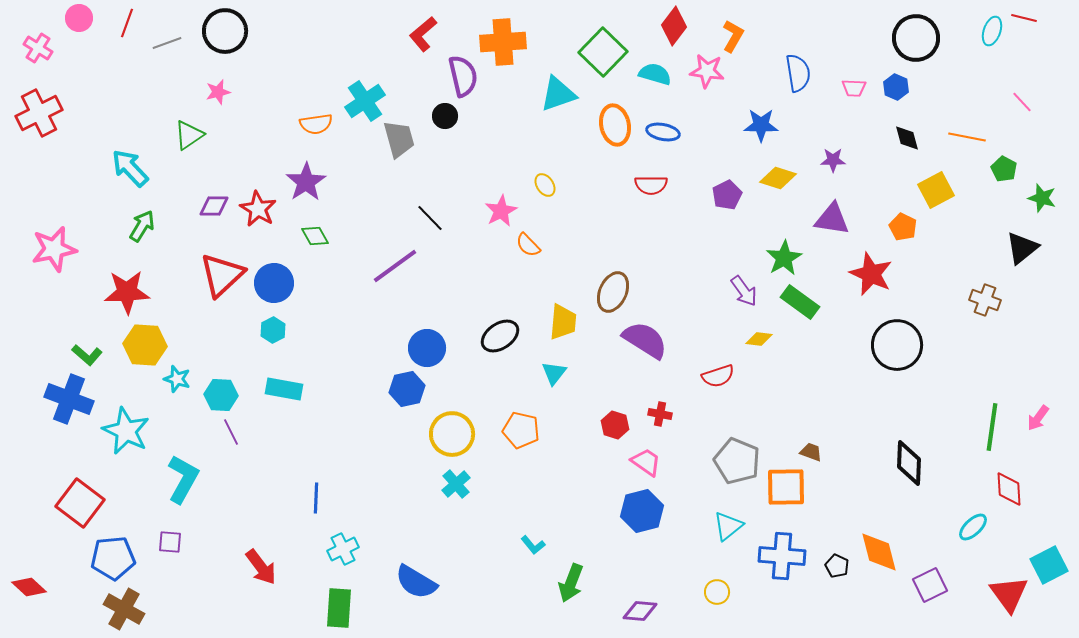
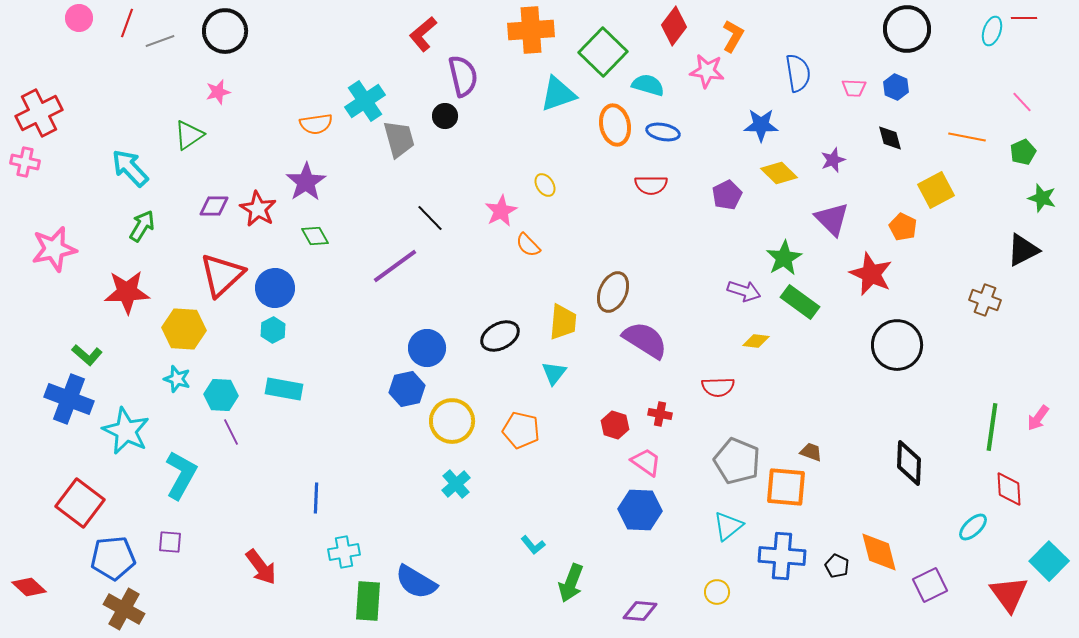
red line at (1024, 18): rotated 15 degrees counterclockwise
black circle at (916, 38): moved 9 px left, 9 px up
orange cross at (503, 42): moved 28 px right, 12 px up
gray line at (167, 43): moved 7 px left, 2 px up
pink cross at (38, 48): moved 13 px left, 114 px down; rotated 20 degrees counterclockwise
cyan semicircle at (655, 74): moved 7 px left, 11 px down
black diamond at (907, 138): moved 17 px left
purple star at (833, 160): rotated 20 degrees counterclockwise
green pentagon at (1004, 169): moved 19 px right, 17 px up; rotated 20 degrees clockwise
yellow diamond at (778, 178): moved 1 px right, 5 px up; rotated 27 degrees clockwise
purple triangle at (832, 219): rotated 36 degrees clockwise
black triangle at (1022, 248): moved 1 px right, 2 px down; rotated 12 degrees clockwise
blue circle at (274, 283): moved 1 px right, 5 px down
purple arrow at (744, 291): rotated 36 degrees counterclockwise
black ellipse at (500, 336): rotated 6 degrees clockwise
yellow diamond at (759, 339): moved 3 px left, 2 px down
yellow hexagon at (145, 345): moved 39 px right, 16 px up
red semicircle at (718, 376): moved 11 px down; rotated 16 degrees clockwise
yellow circle at (452, 434): moved 13 px up
cyan L-shape at (183, 479): moved 2 px left, 4 px up
orange square at (786, 487): rotated 6 degrees clockwise
blue hexagon at (642, 511): moved 2 px left, 1 px up; rotated 18 degrees clockwise
cyan cross at (343, 549): moved 1 px right, 3 px down; rotated 16 degrees clockwise
cyan square at (1049, 565): moved 4 px up; rotated 18 degrees counterclockwise
green rectangle at (339, 608): moved 29 px right, 7 px up
